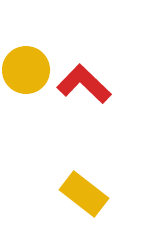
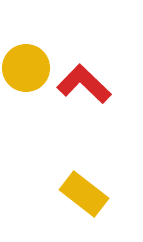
yellow circle: moved 2 px up
